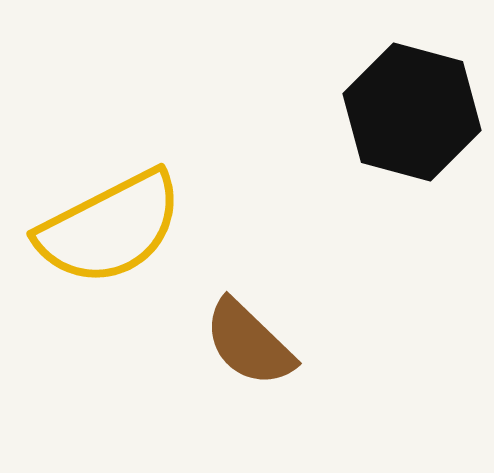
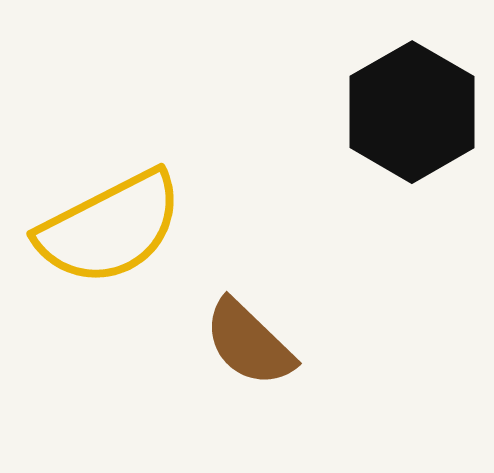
black hexagon: rotated 15 degrees clockwise
